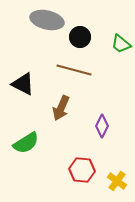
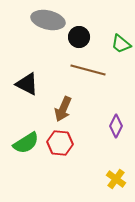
gray ellipse: moved 1 px right
black circle: moved 1 px left
brown line: moved 14 px right
black triangle: moved 4 px right
brown arrow: moved 2 px right, 1 px down
purple diamond: moved 14 px right
red hexagon: moved 22 px left, 27 px up
yellow cross: moved 1 px left, 2 px up
